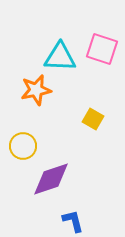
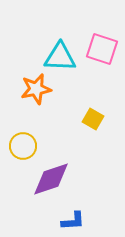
orange star: moved 1 px up
blue L-shape: rotated 100 degrees clockwise
